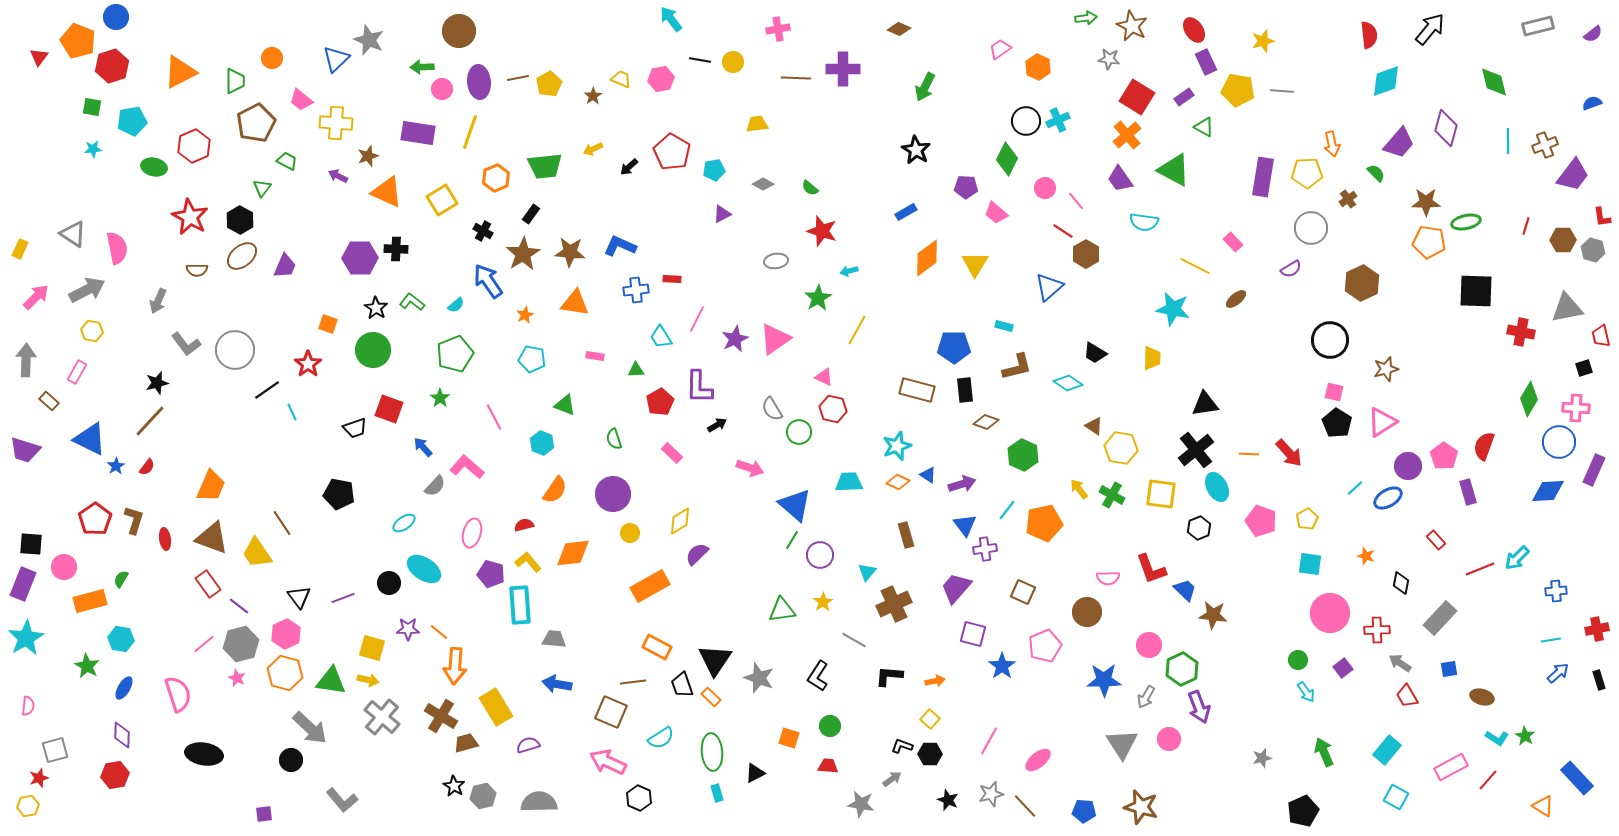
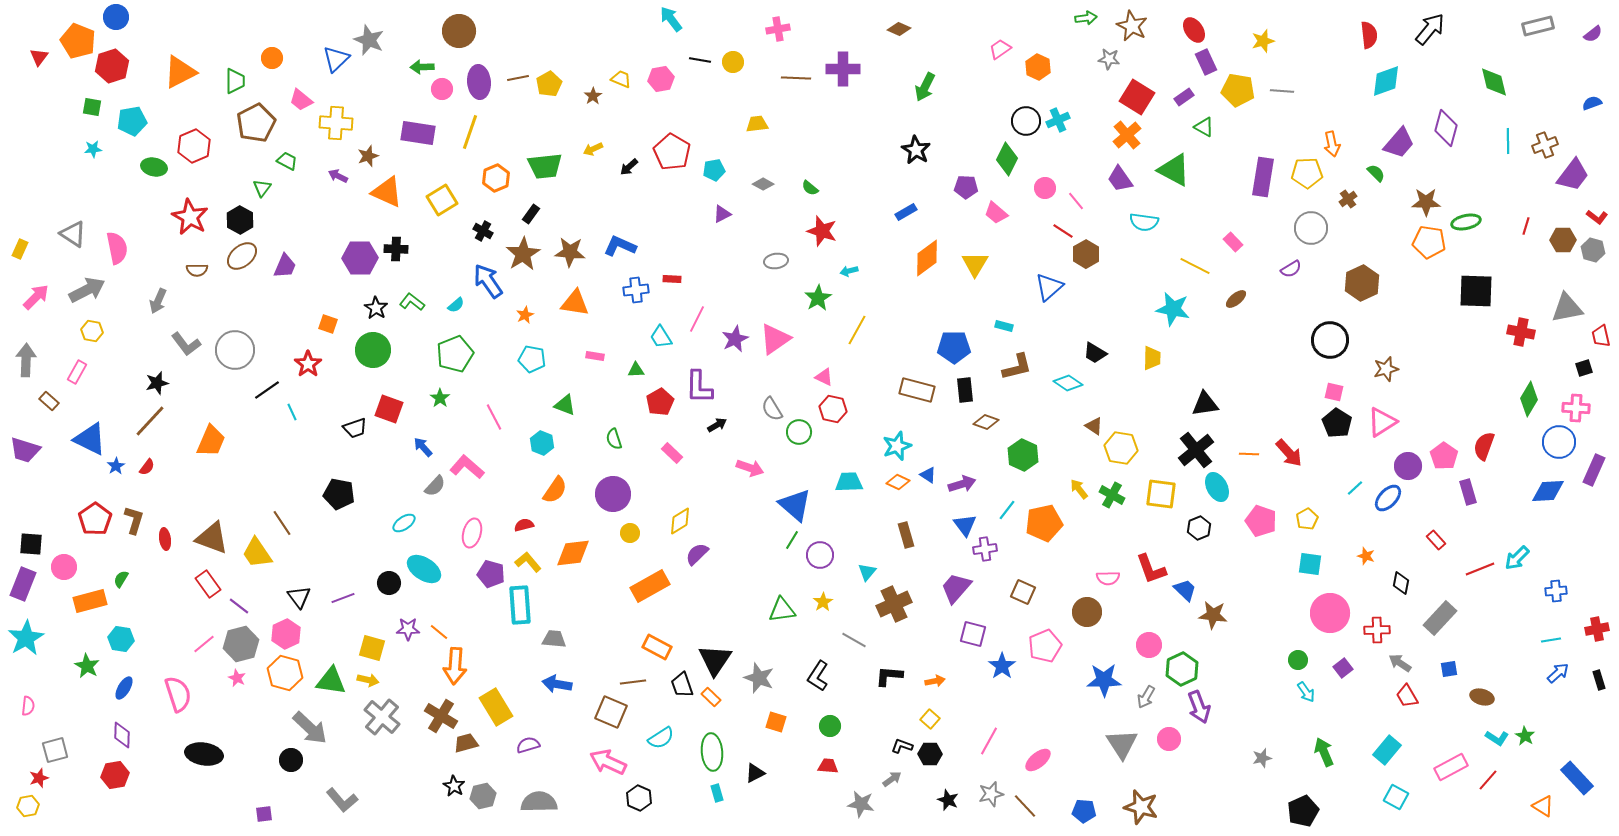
red L-shape at (1602, 217): moved 5 px left; rotated 45 degrees counterclockwise
orange trapezoid at (211, 486): moved 45 px up
blue ellipse at (1388, 498): rotated 16 degrees counterclockwise
orange square at (789, 738): moved 13 px left, 16 px up
